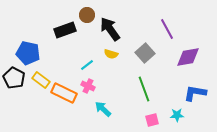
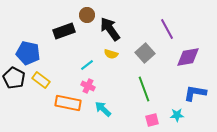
black rectangle: moved 1 px left, 1 px down
orange rectangle: moved 4 px right, 10 px down; rotated 15 degrees counterclockwise
